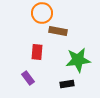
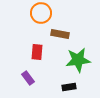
orange circle: moved 1 px left
brown rectangle: moved 2 px right, 3 px down
black rectangle: moved 2 px right, 3 px down
